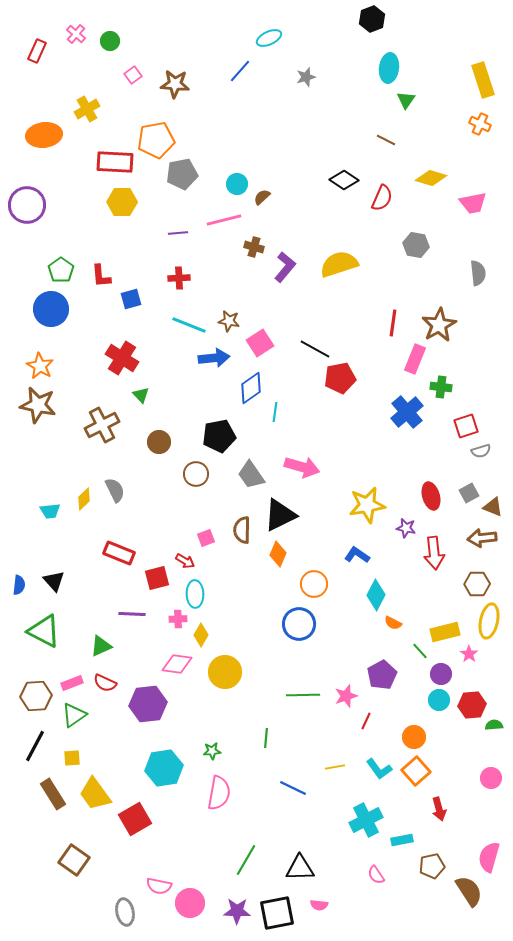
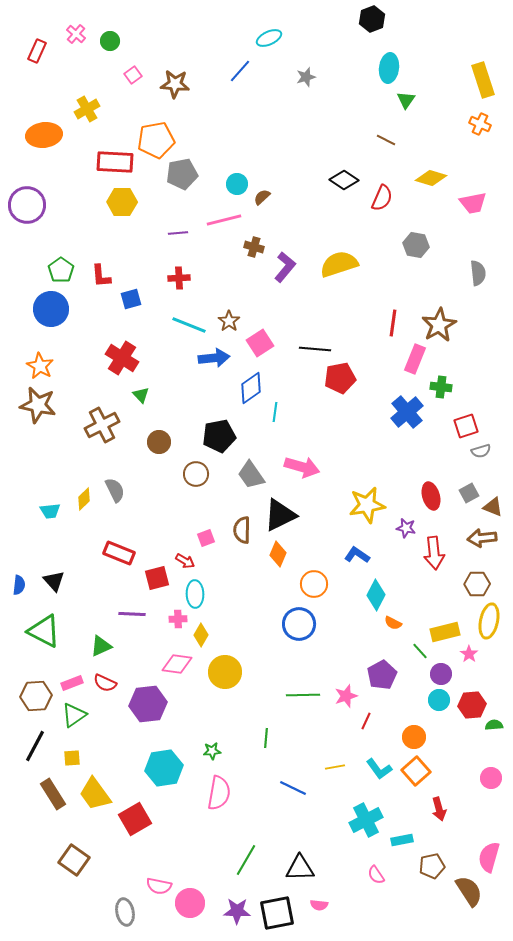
brown star at (229, 321): rotated 25 degrees clockwise
black line at (315, 349): rotated 24 degrees counterclockwise
